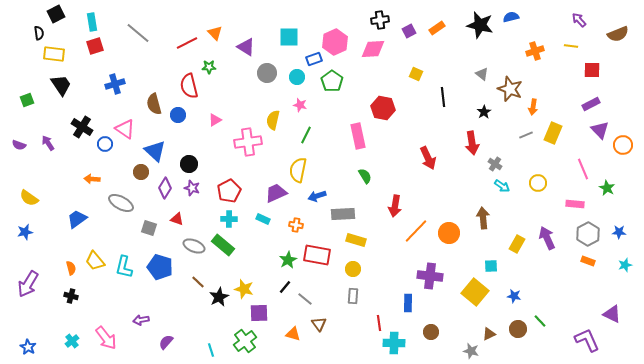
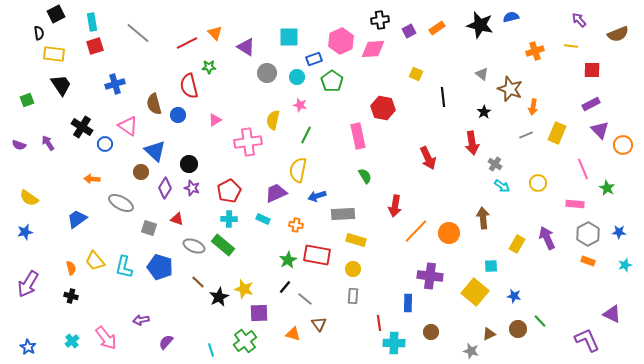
pink hexagon at (335, 42): moved 6 px right, 1 px up
pink triangle at (125, 129): moved 3 px right, 3 px up
yellow rectangle at (553, 133): moved 4 px right
